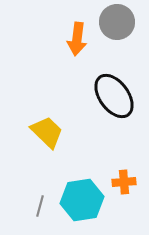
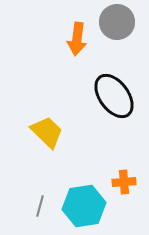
cyan hexagon: moved 2 px right, 6 px down
